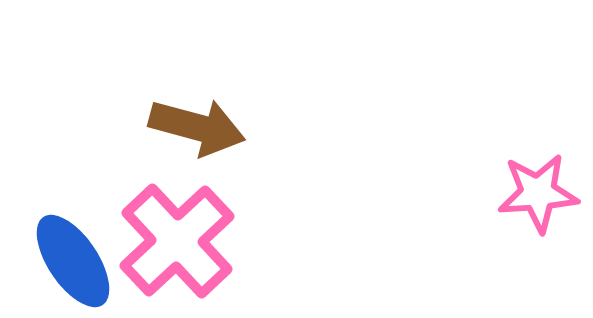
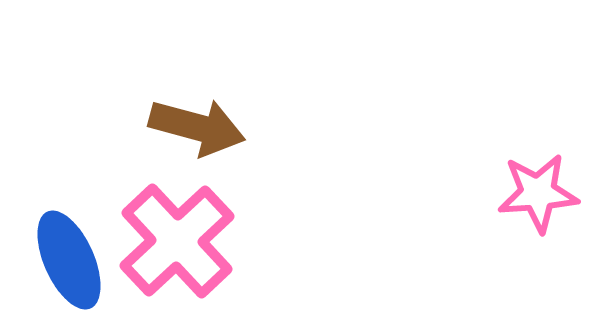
blue ellipse: moved 4 px left, 1 px up; rotated 10 degrees clockwise
